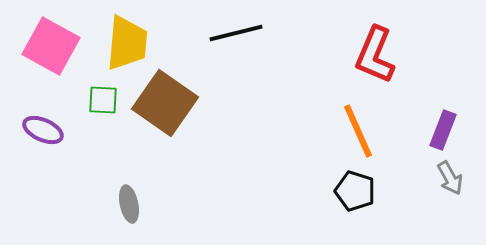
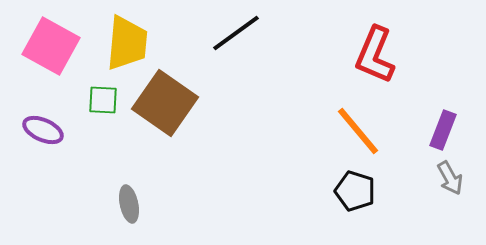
black line: rotated 22 degrees counterclockwise
orange line: rotated 16 degrees counterclockwise
